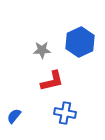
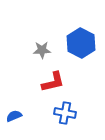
blue hexagon: moved 1 px right, 1 px down; rotated 8 degrees counterclockwise
red L-shape: moved 1 px right, 1 px down
blue semicircle: rotated 28 degrees clockwise
